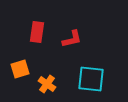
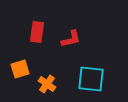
red L-shape: moved 1 px left
